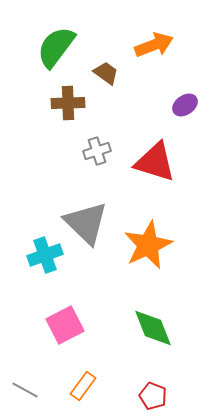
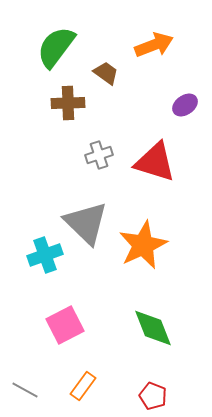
gray cross: moved 2 px right, 4 px down
orange star: moved 5 px left
